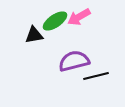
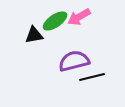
black line: moved 4 px left, 1 px down
